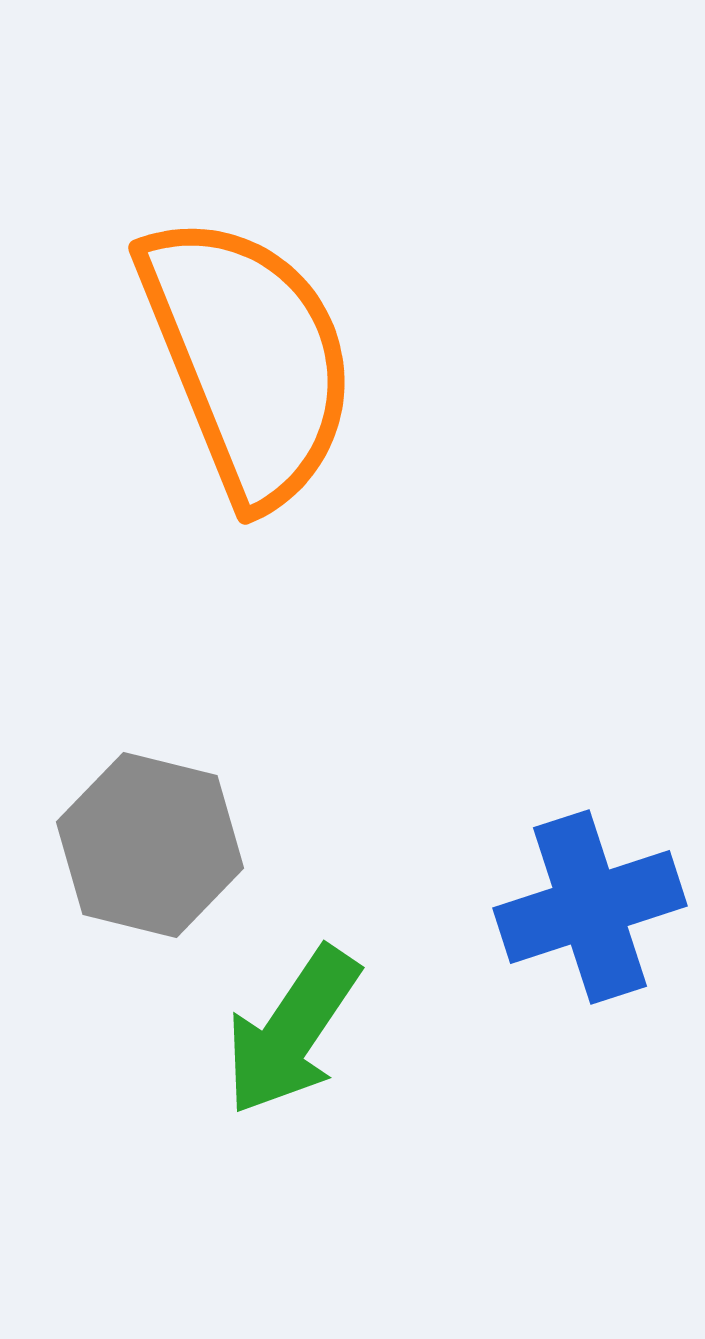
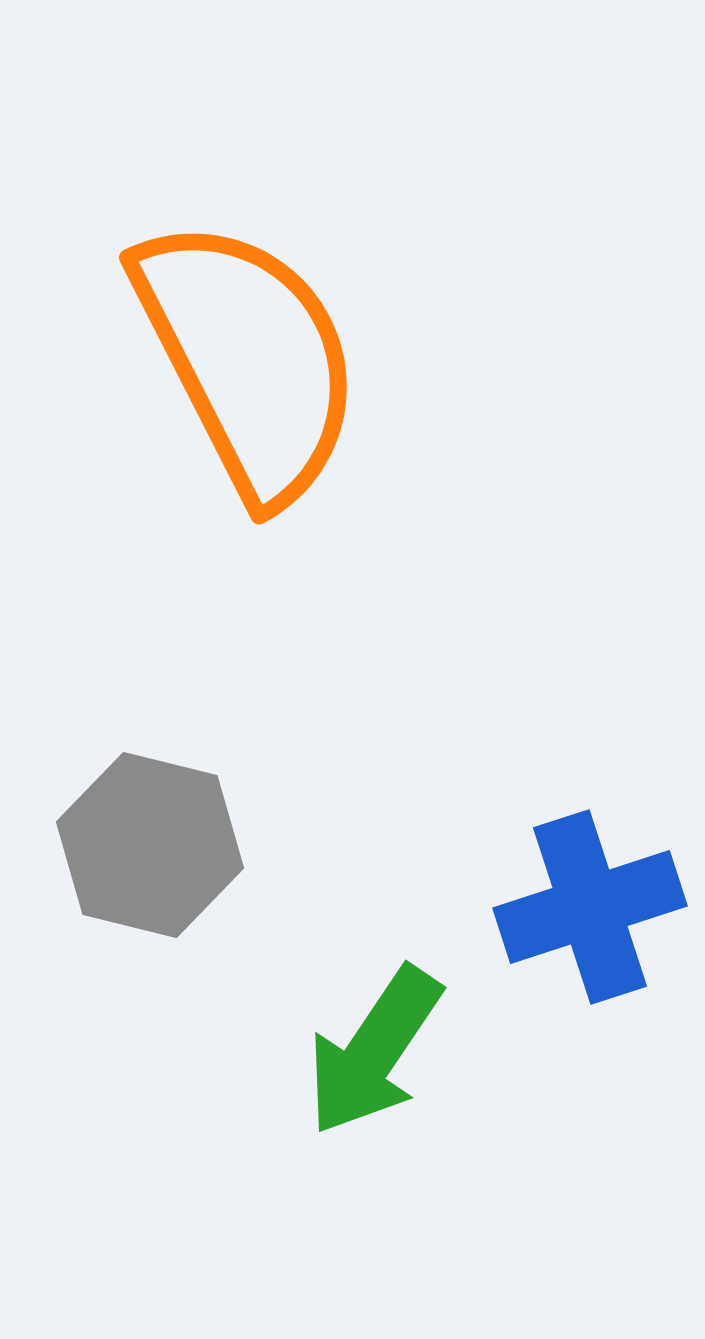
orange semicircle: rotated 5 degrees counterclockwise
green arrow: moved 82 px right, 20 px down
